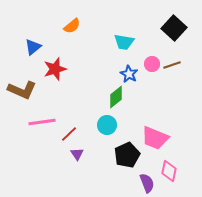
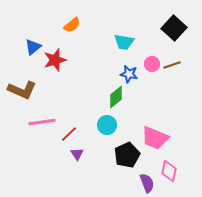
orange semicircle: moved 1 px up
red star: moved 9 px up
blue star: rotated 18 degrees counterclockwise
